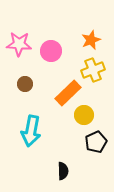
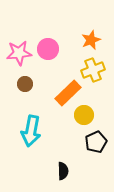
pink star: moved 9 px down; rotated 10 degrees counterclockwise
pink circle: moved 3 px left, 2 px up
